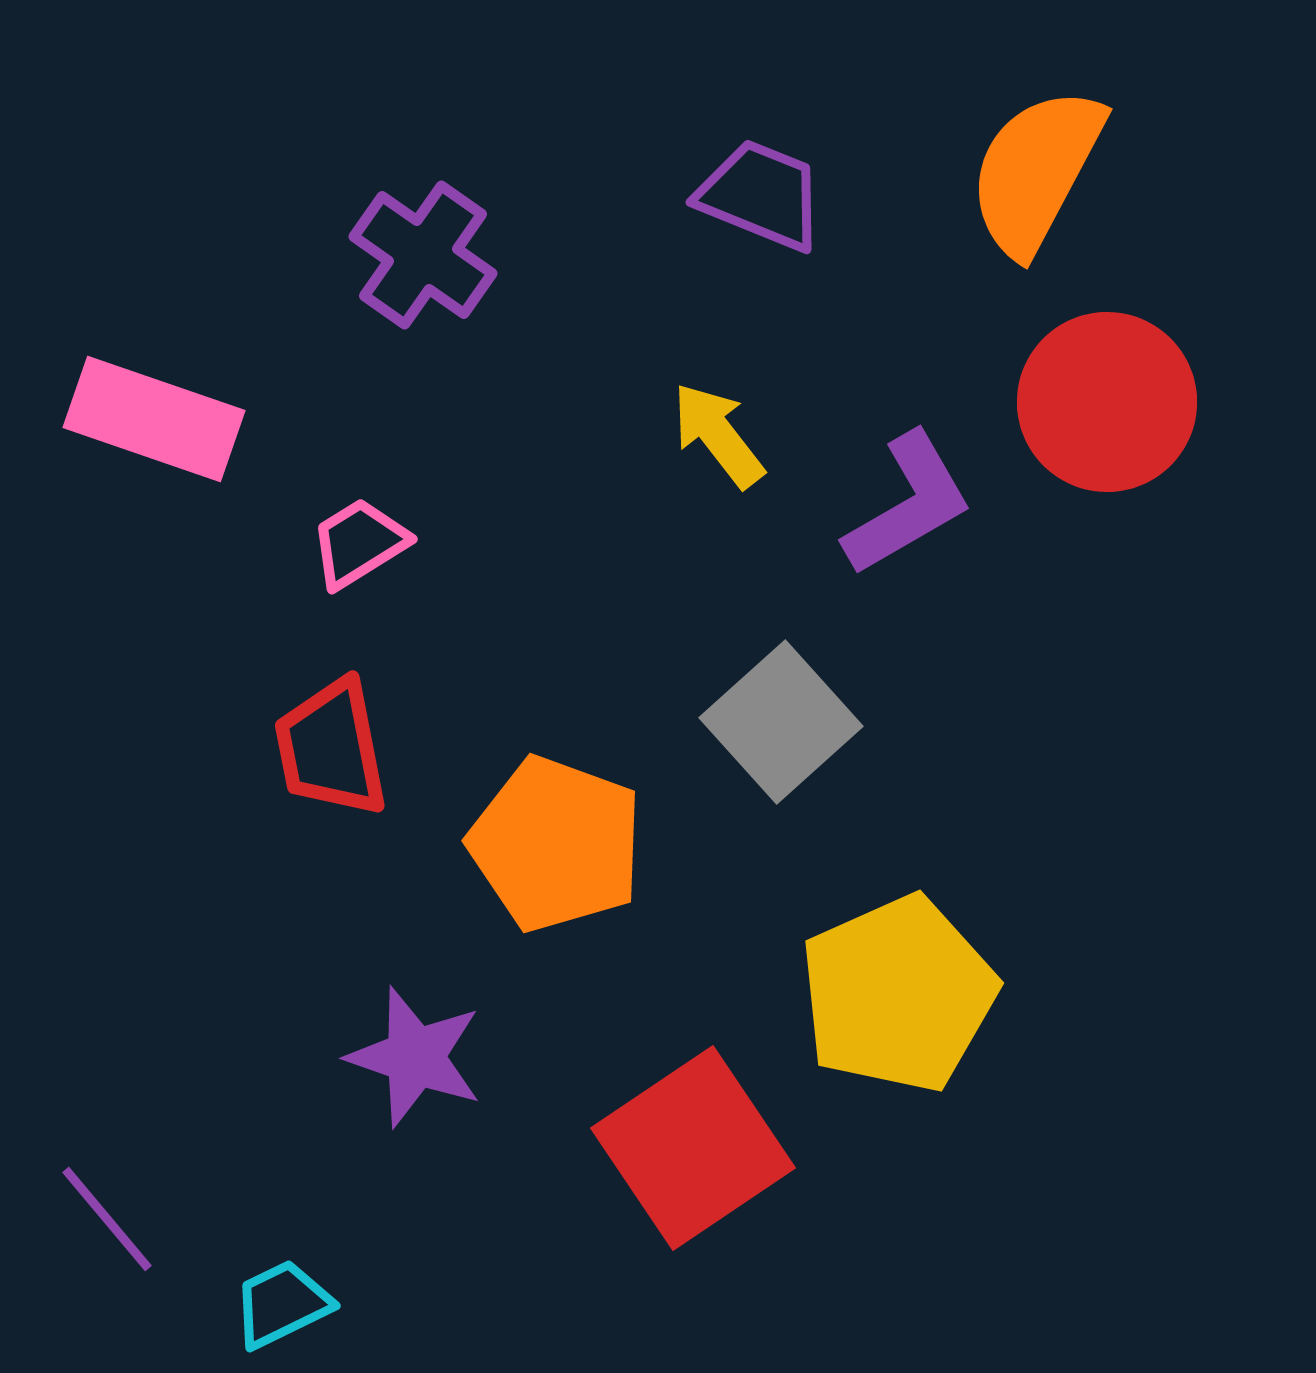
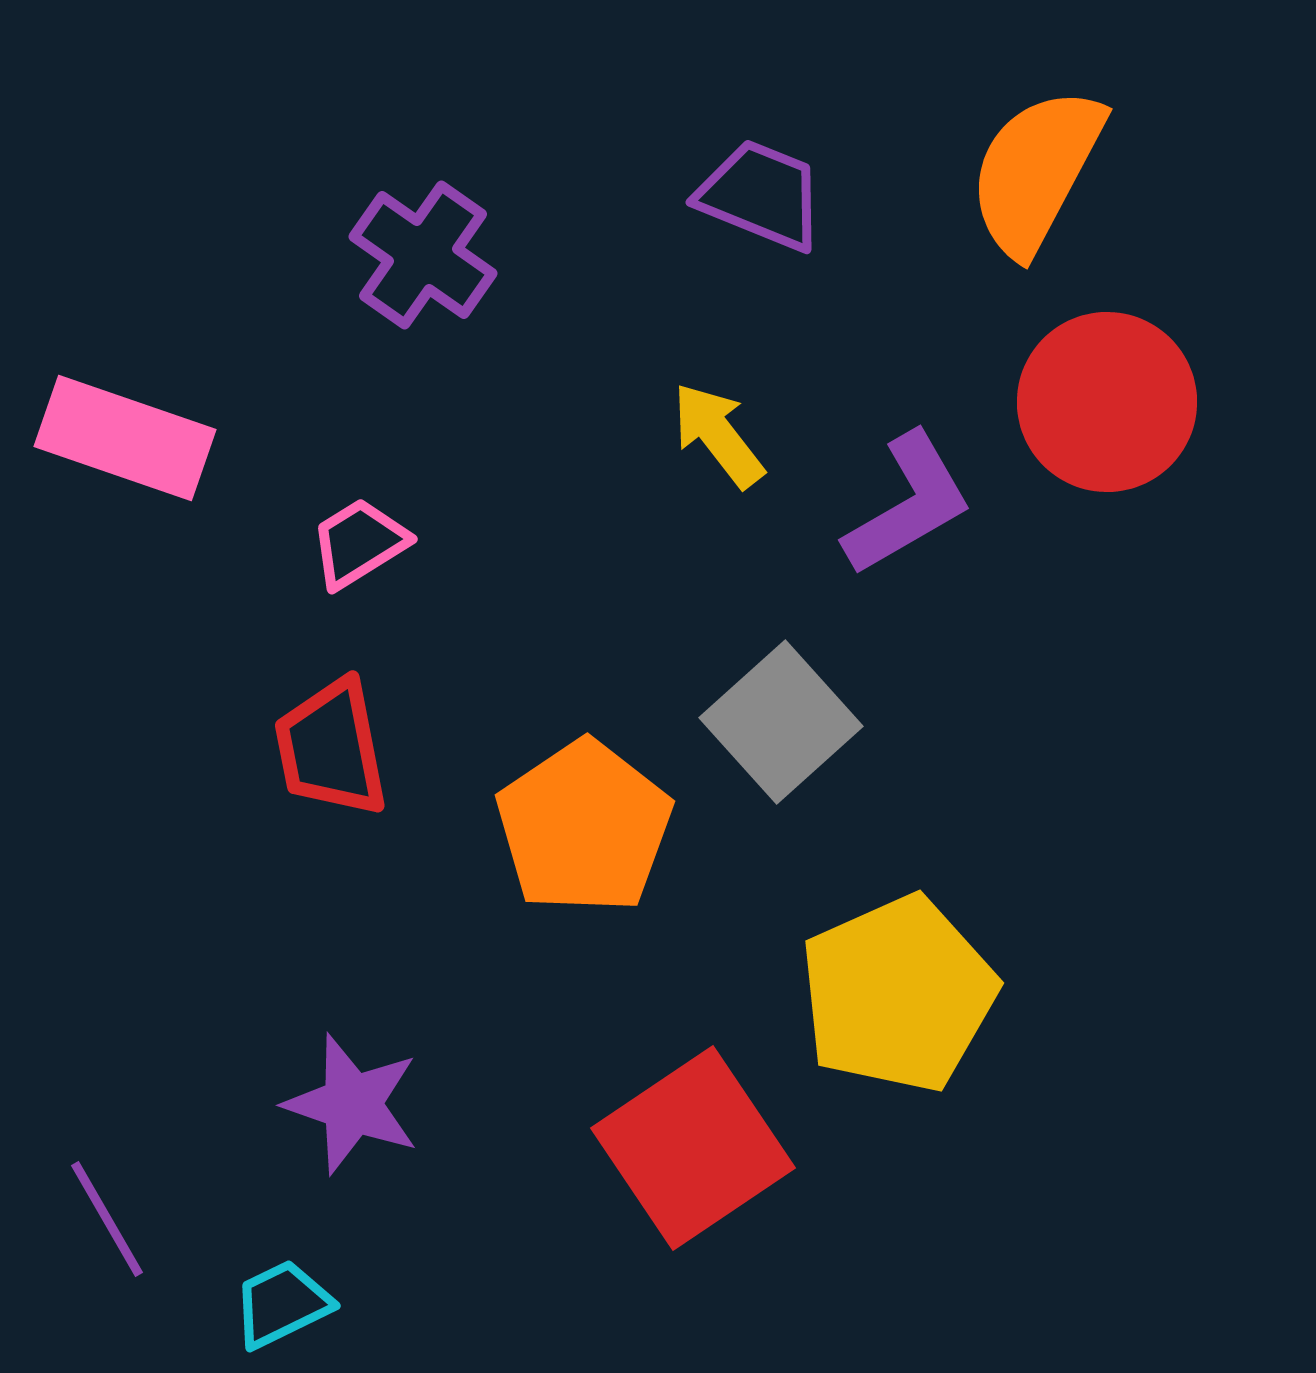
pink rectangle: moved 29 px left, 19 px down
orange pentagon: moved 28 px right, 17 px up; rotated 18 degrees clockwise
purple star: moved 63 px left, 47 px down
purple line: rotated 10 degrees clockwise
